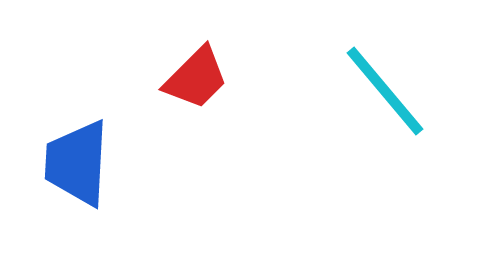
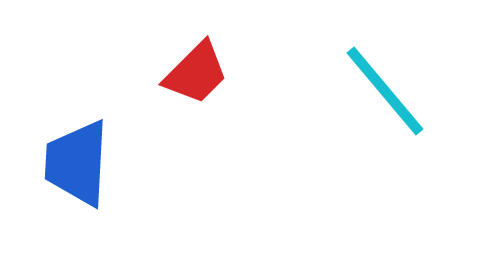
red trapezoid: moved 5 px up
